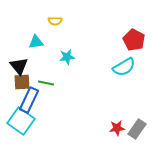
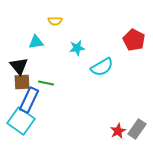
cyan star: moved 10 px right, 9 px up
cyan semicircle: moved 22 px left
red star: moved 1 px right, 3 px down; rotated 21 degrees counterclockwise
